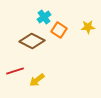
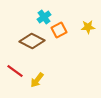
orange square: rotated 28 degrees clockwise
red line: rotated 54 degrees clockwise
yellow arrow: rotated 14 degrees counterclockwise
